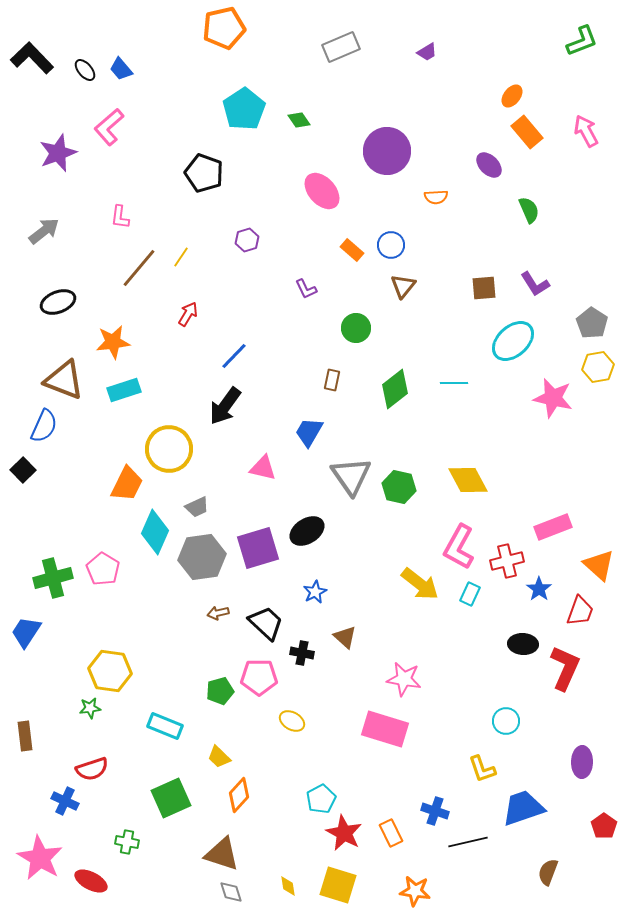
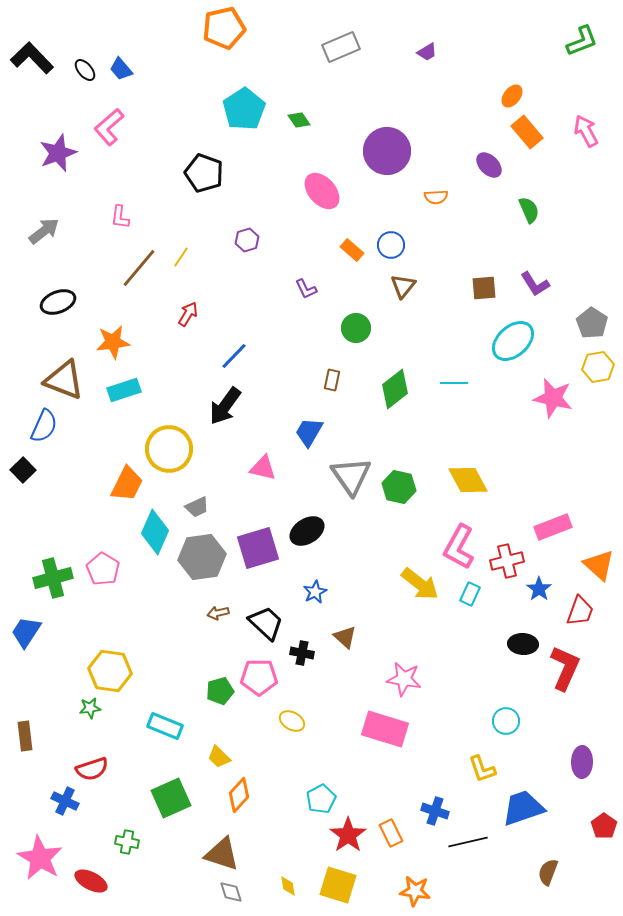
red star at (344, 833): moved 4 px right, 2 px down; rotated 9 degrees clockwise
